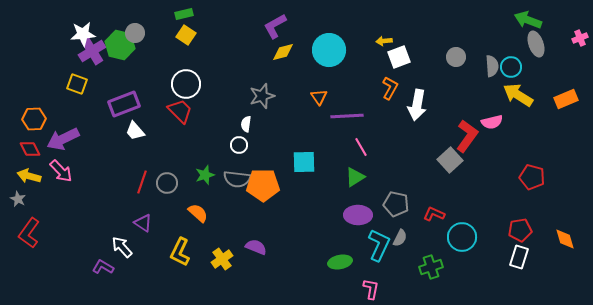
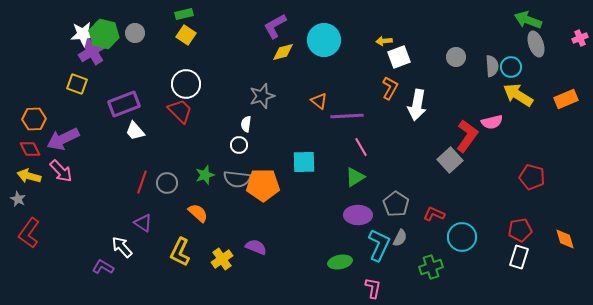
green hexagon at (120, 45): moved 16 px left, 11 px up
cyan circle at (329, 50): moved 5 px left, 10 px up
orange triangle at (319, 97): moved 4 px down; rotated 18 degrees counterclockwise
gray pentagon at (396, 204): rotated 20 degrees clockwise
pink L-shape at (371, 289): moved 2 px right, 1 px up
